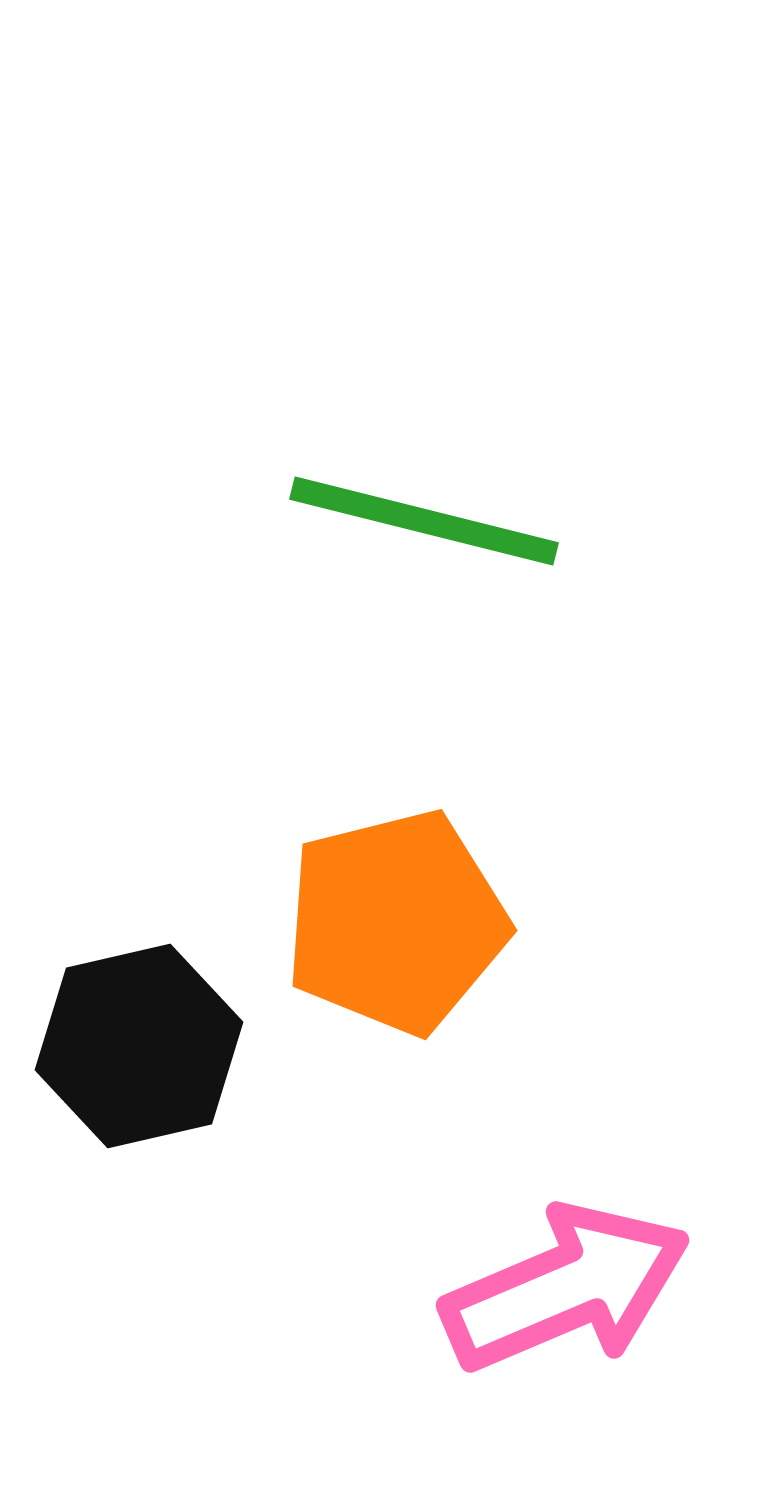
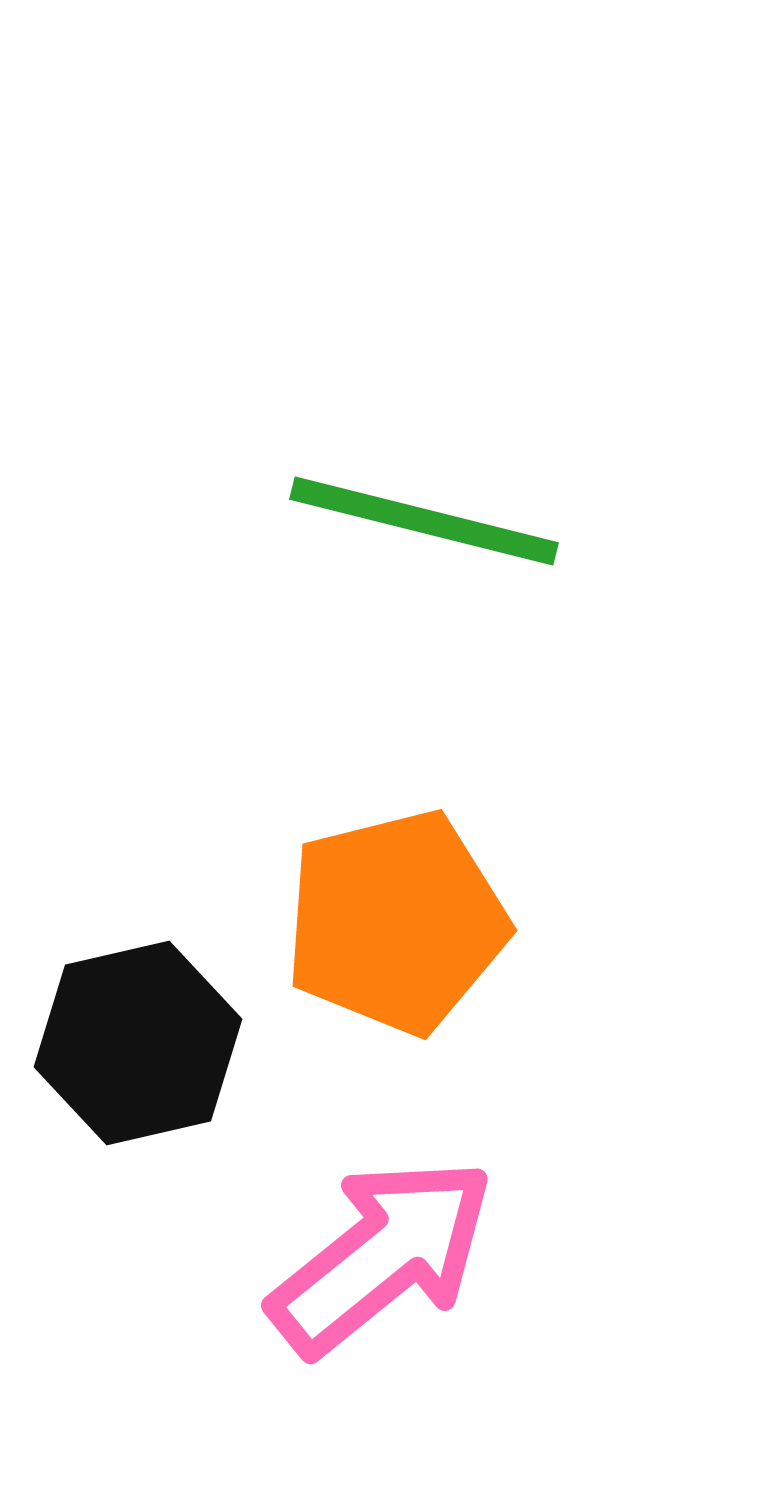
black hexagon: moved 1 px left, 3 px up
pink arrow: moved 184 px left, 32 px up; rotated 16 degrees counterclockwise
